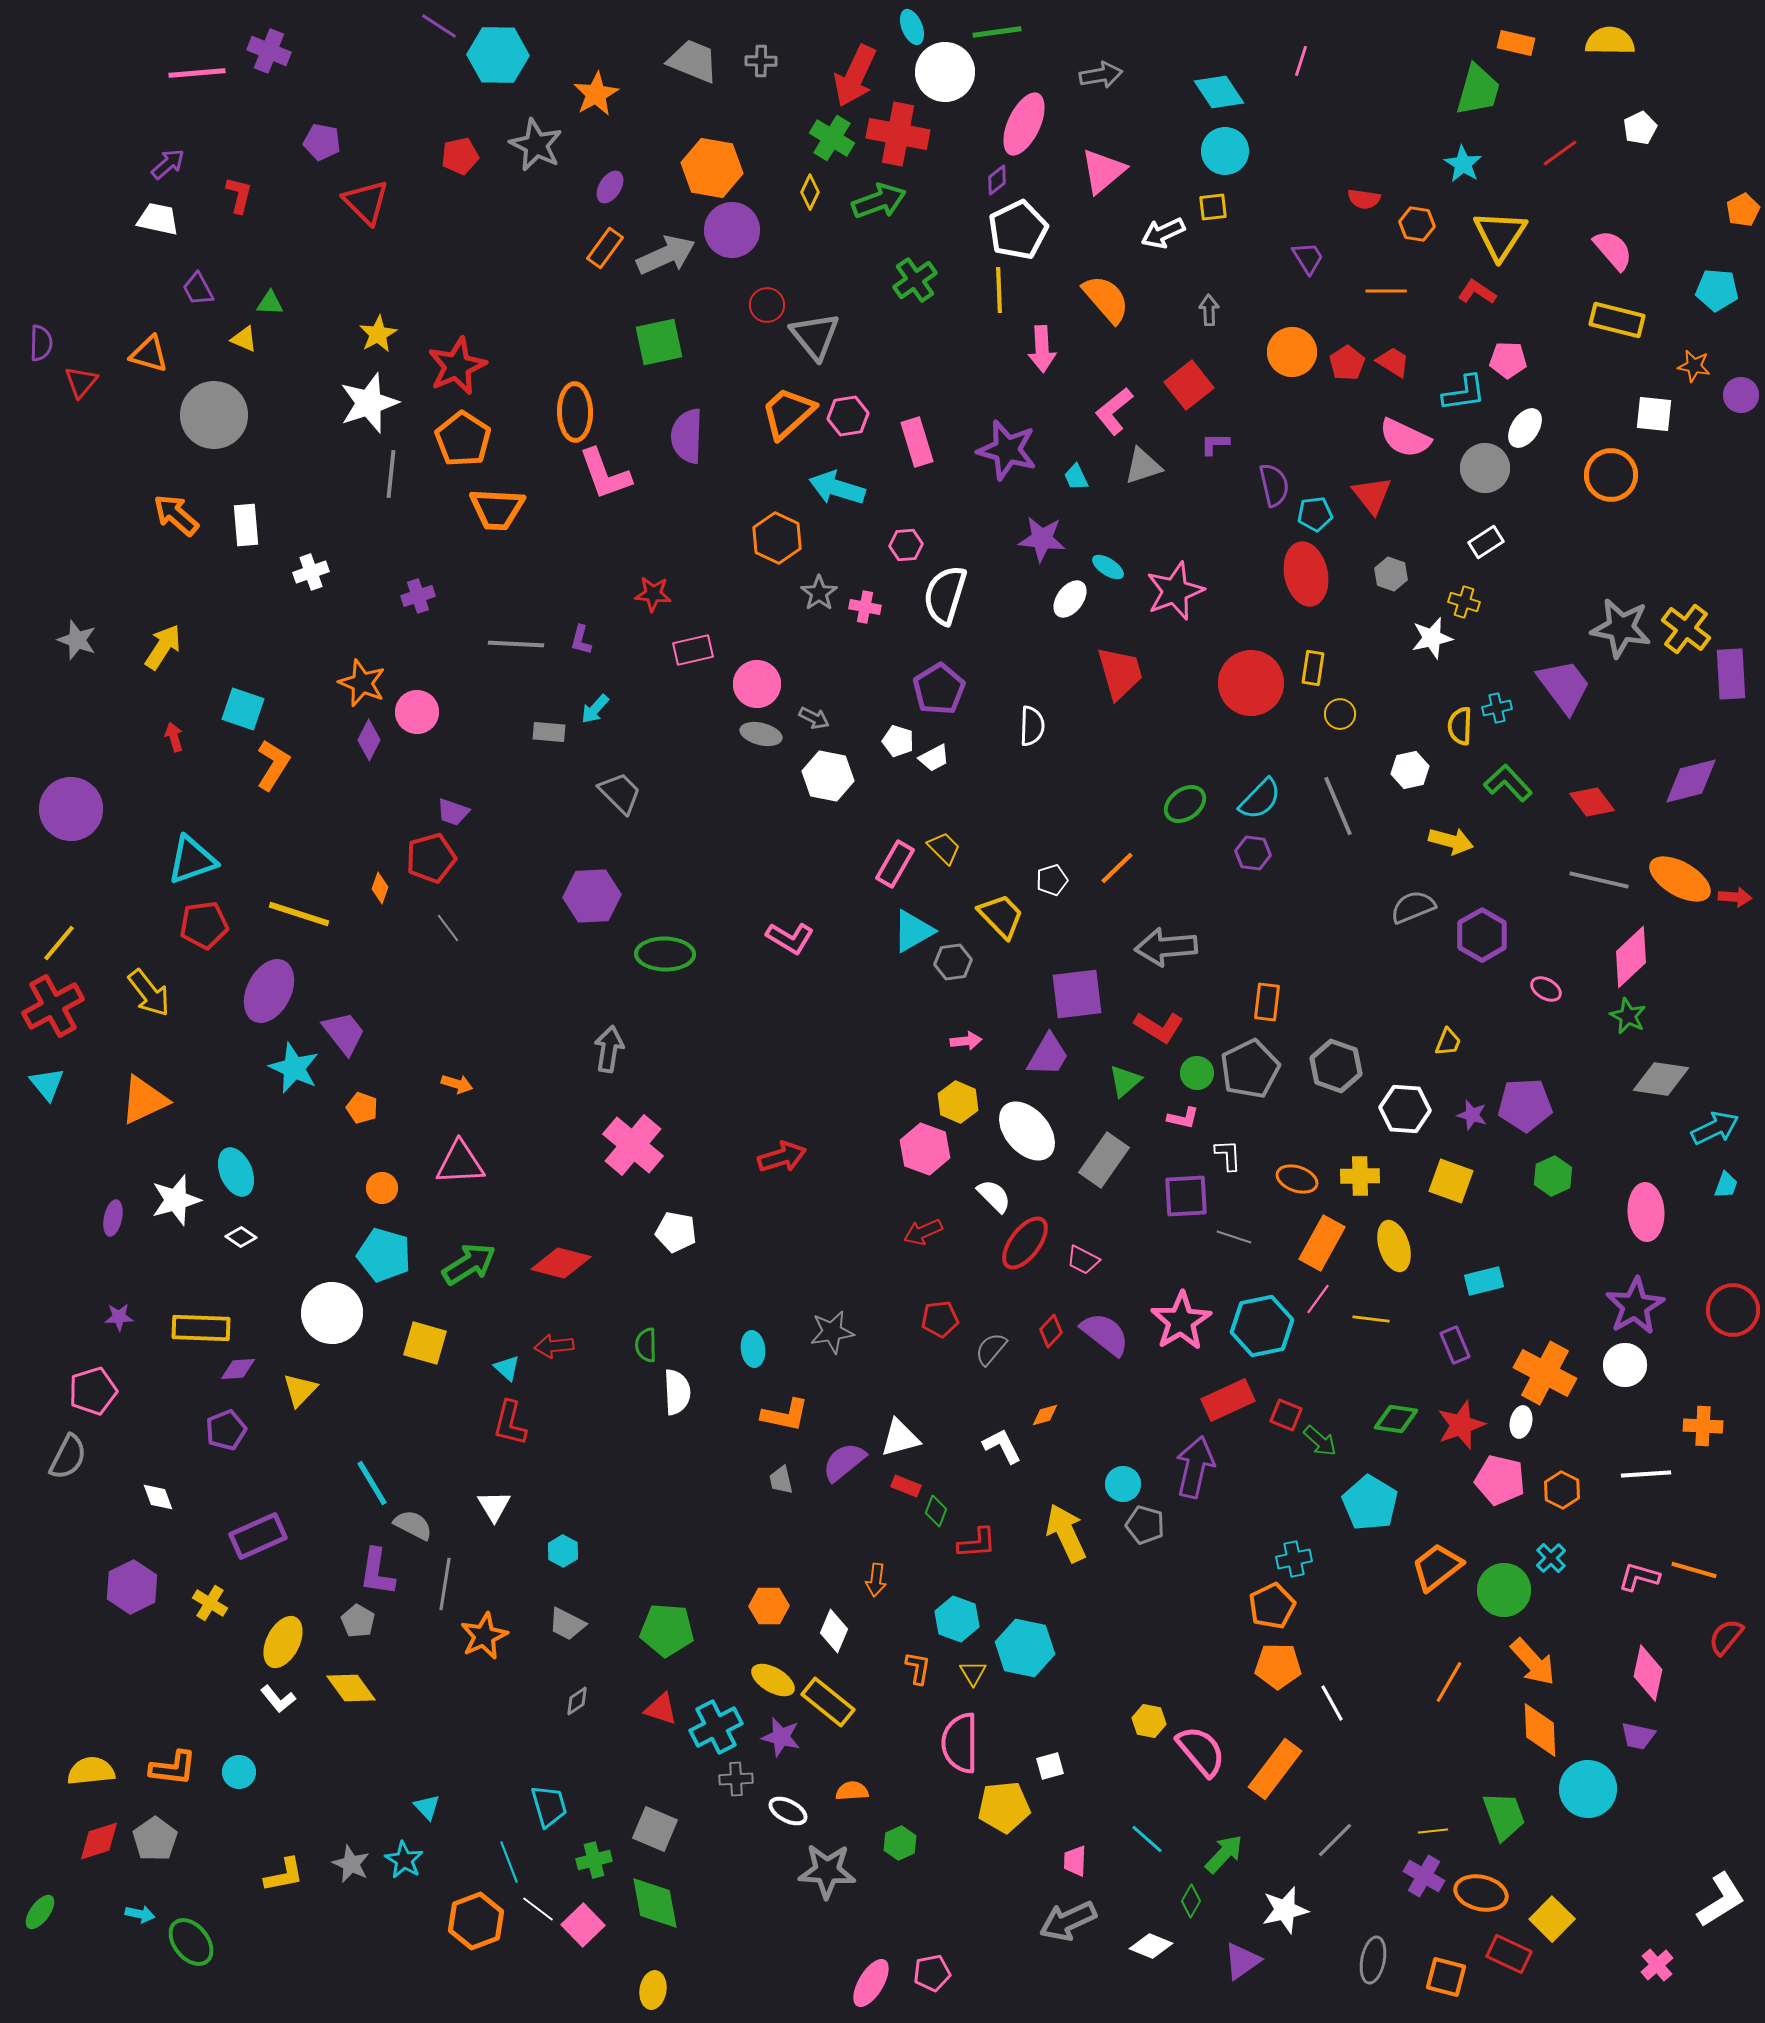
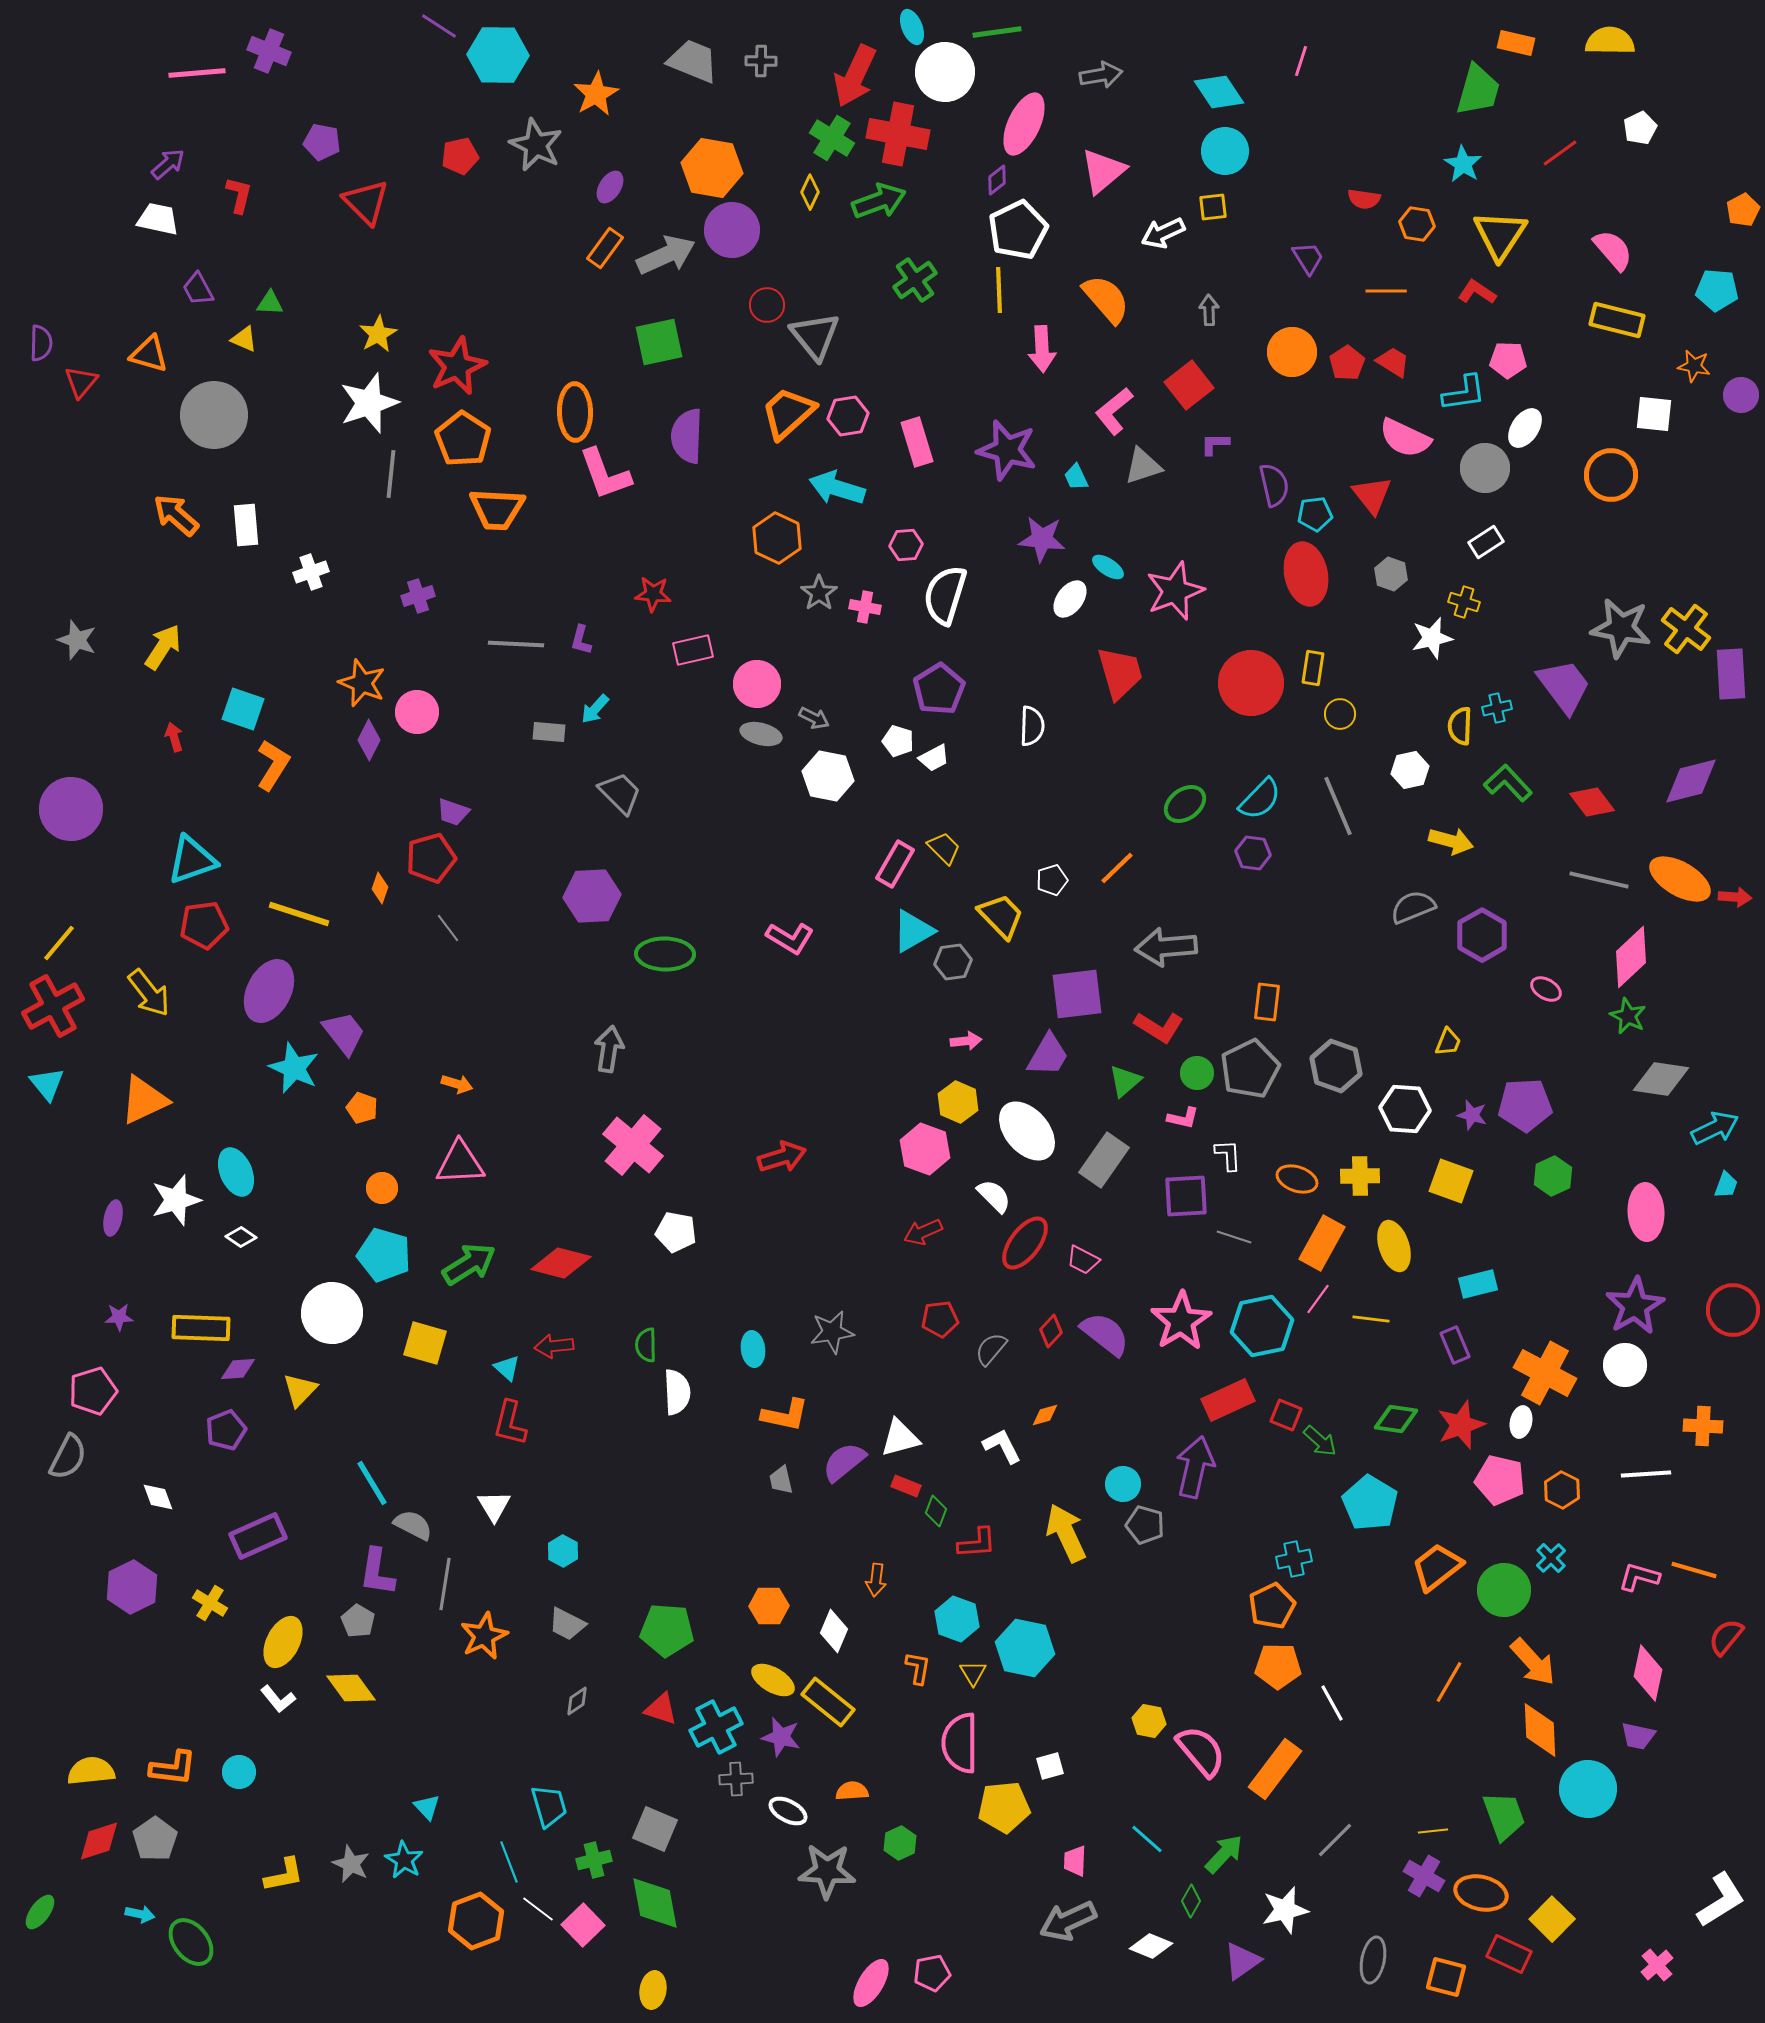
cyan rectangle at (1484, 1281): moved 6 px left, 3 px down
